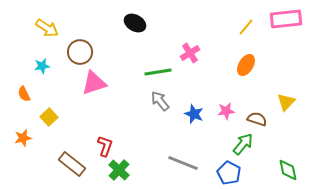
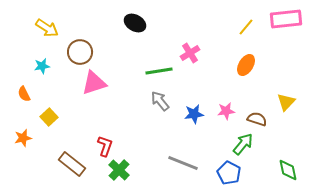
green line: moved 1 px right, 1 px up
blue star: rotated 30 degrees counterclockwise
